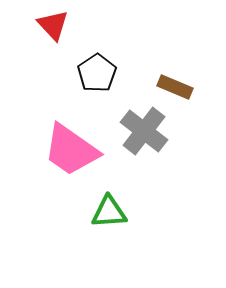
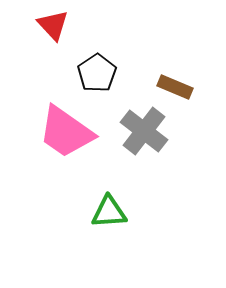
pink trapezoid: moved 5 px left, 18 px up
